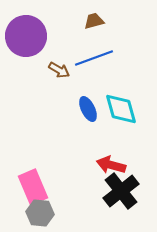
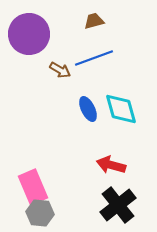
purple circle: moved 3 px right, 2 px up
brown arrow: moved 1 px right
black cross: moved 3 px left, 14 px down
